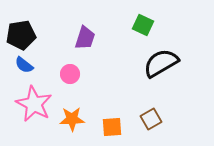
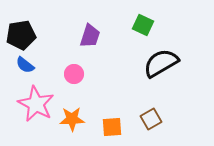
purple trapezoid: moved 5 px right, 2 px up
blue semicircle: moved 1 px right
pink circle: moved 4 px right
pink star: moved 2 px right
